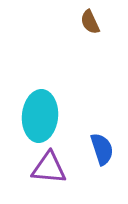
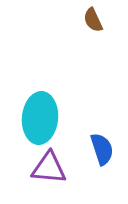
brown semicircle: moved 3 px right, 2 px up
cyan ellipse: moved 2 px down
